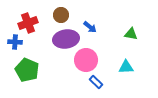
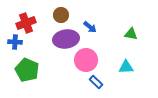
red cross: moved 2 px left
